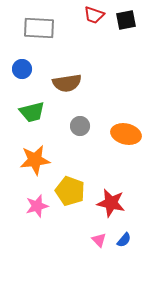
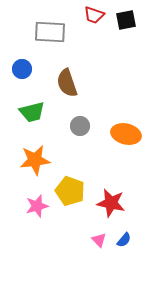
gray rectangle: moved 11 px right, 4 px down
brown semicircle: rotated 80 degrees clockwise
